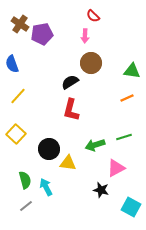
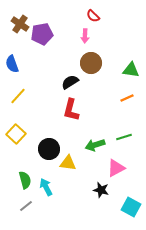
green triangle: moved 1 px left, 1 px up
